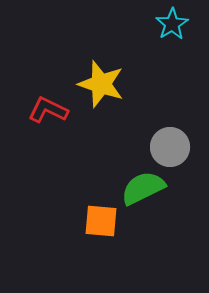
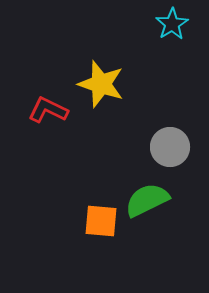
green semicircle: moved 4 px right, 12 px down
